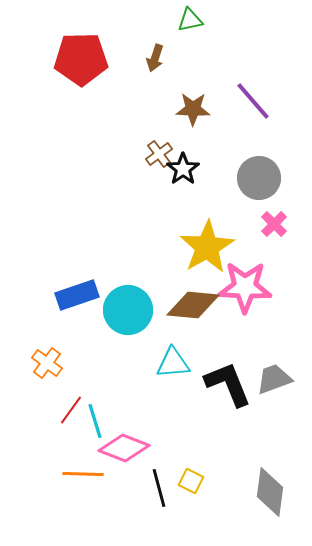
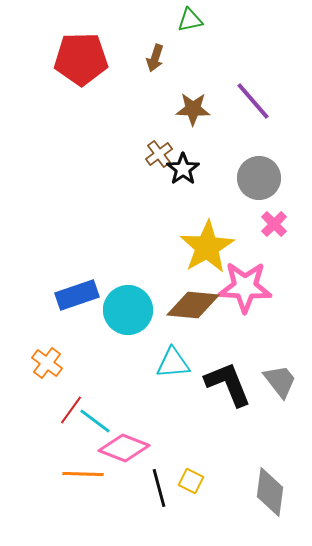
gray trapezoid: moved 6 px right, 2 px down; rotated 72 degrees clockwise
cyan line: rotated 36 degrees counterclockwise
